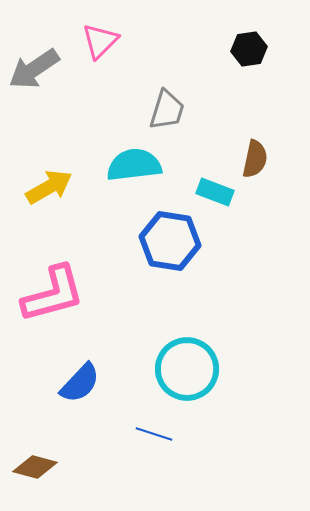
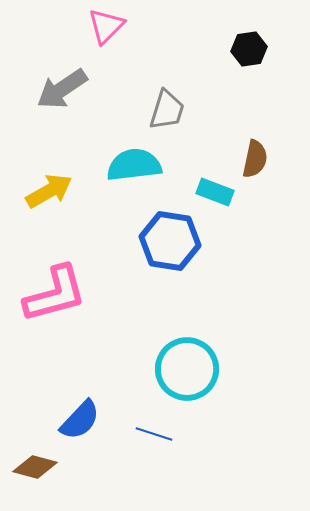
pink triangle: moved 6 px right, 15 px up
gray arrow: moved 28 px right, 20 px down
yellow arrow: moved 4 px down
pink L-shape: moved 2 px right
blue semicircle: moved 37 px down
